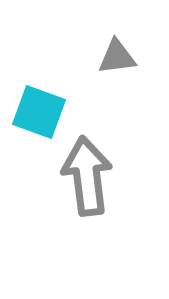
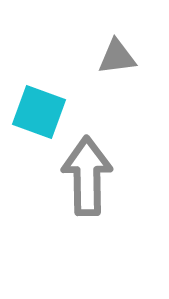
gray arrow: rotated 6 degrees clockwise
